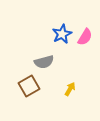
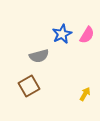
pink semicircle: moved 2 px right, 2 px up
gray semicircle: moved 5 px left, 6 px up
yellow arrow: moved 15 px right, 5 px down
